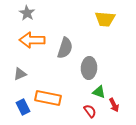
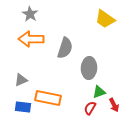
gray star: moved 3 px right, 1 px down
yellow trapezoid: rotated 30 degrees clockwise
orange arrow: moved 1 px left, 1 px up
gray triangle: moved 1 px right, 6 px down
green triangle: rotated 40 degrees counterclockwise
blue rectangle: rotated 56 degrees counterclockwise
red semicircle: moved 3 px up; rotated 112 degrees counterclockwise
